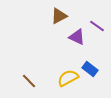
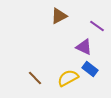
purple triangle: moved 7 px right, 10 px down
brown line: moved 6 px right, 3 px up
